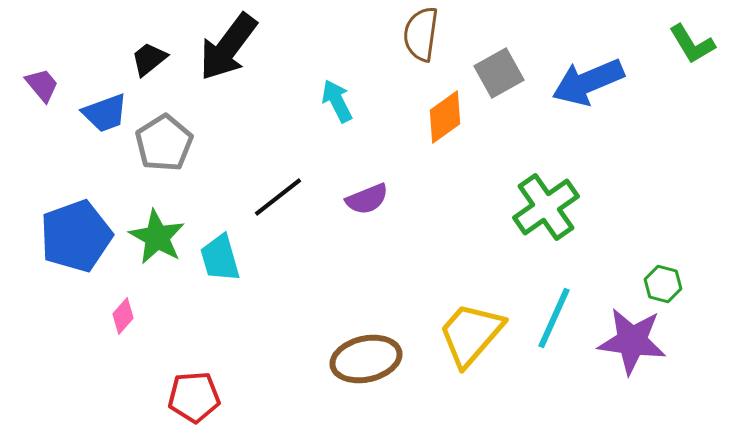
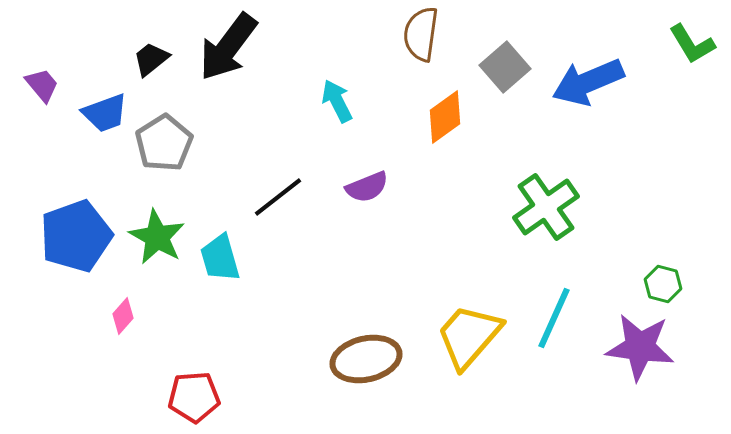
black trapezoid: moved 2 px right
gray square: moved 6 px right, 6 px up; rotated 12 degrees counterclockwise
purple semicircle: moved 12 px up
yellow trapezoid: moved 2 px left, 2 px down
purple star: moved 8 px right, 6 px down
